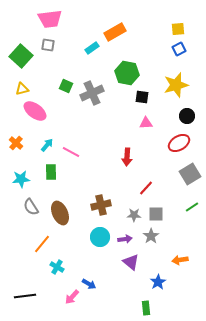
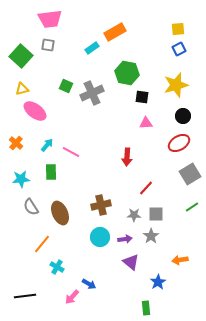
black circle at (187, 116): moved 4 px left
